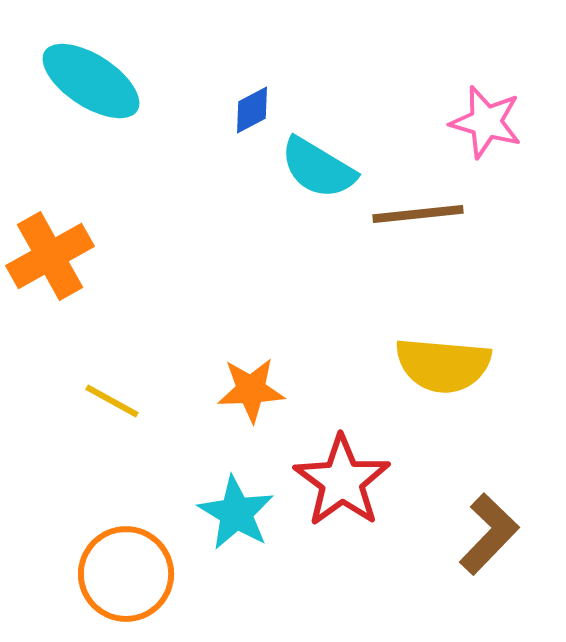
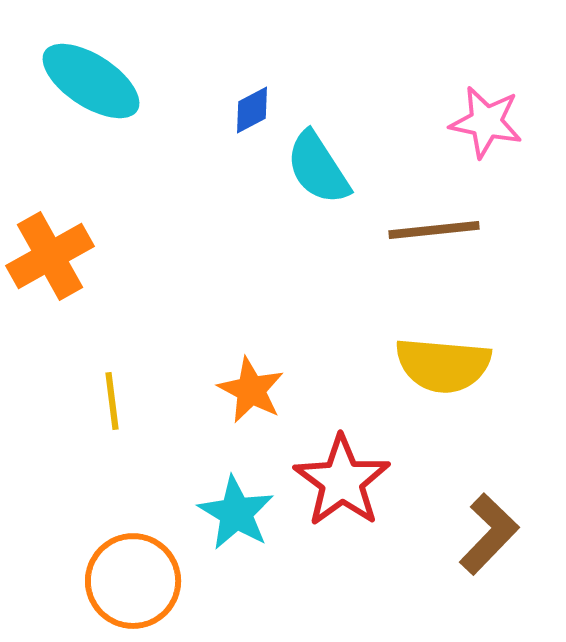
pink star: rotated 4 degrees counterclockwise
cyan semicircle: rotated 26 degrees clockwise
brown line: moved 16 px right, 16 px down
orange star: rotated 30 degrees clockwise
yellow line: rotated 54 degrees clockwise
orange circle: moved 7 px right, 7 px down
